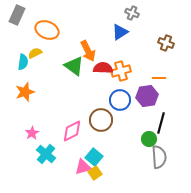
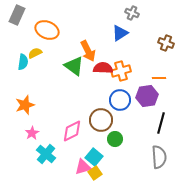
blue triangle: moved 1 px down
orange star: moved 13 px down
green circle: moved 34 px left
